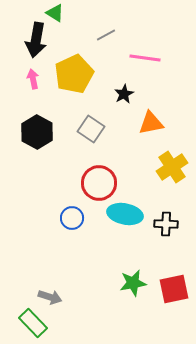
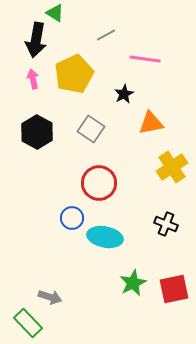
pink line: moved 1 px down
cyan ellipse: moved 20 px left, 23 px down
black cross: rotated 20 degrees clockwise
green star: rotated 16 degrees counterclockwise
green rectangle: moved 5 px left
